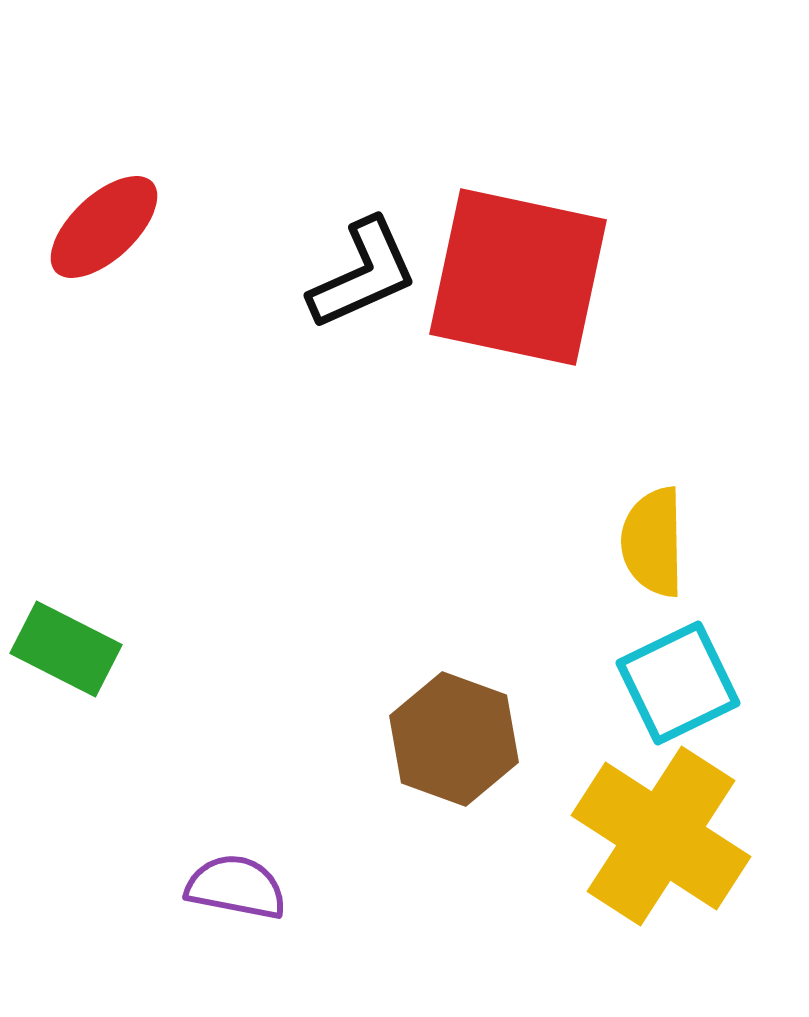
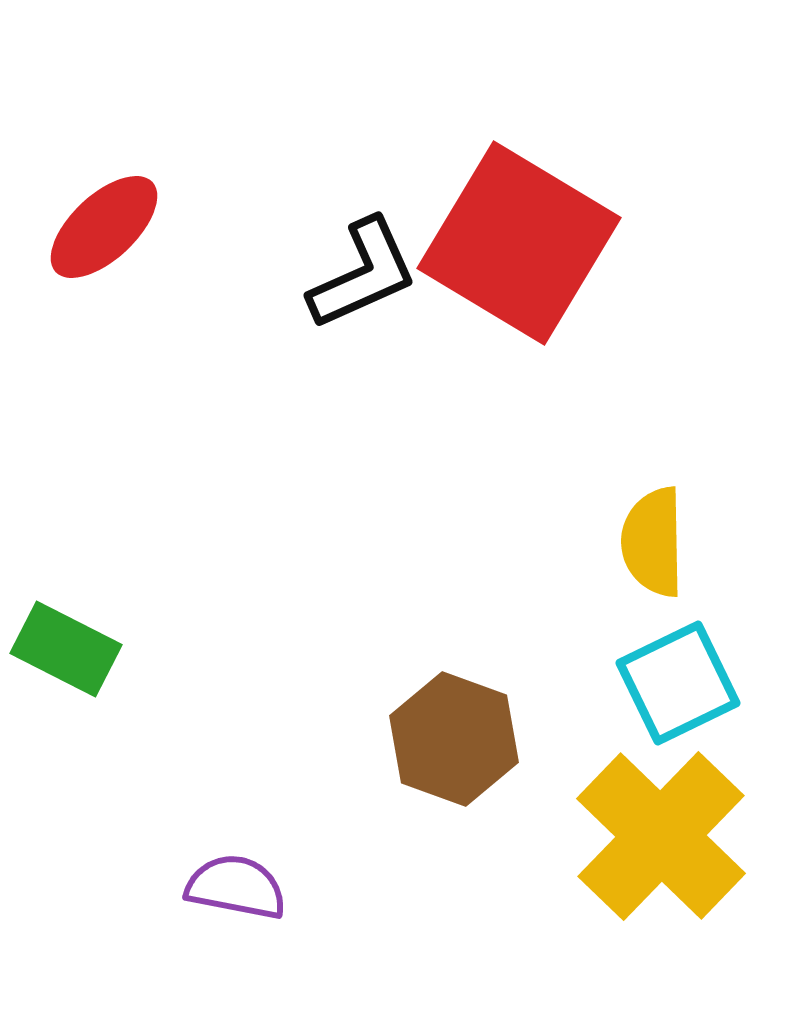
red square: moved 1 px right, 34 px up; rotated 19 degrees clockwise
yellow cross: rotated 11 degrees clockwise
